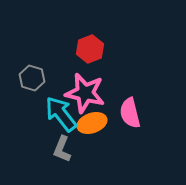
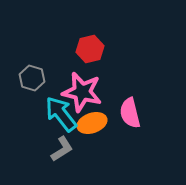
red hexagon: rotated 8 degrees clockwise
pink star: moved 3 px left, 1 px up
gray L-shape: rotated 144 degrees counterclockwise
